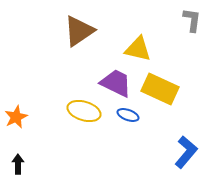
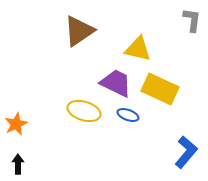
orange star: moved 7 px down
